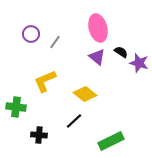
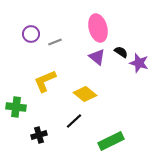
gray line: rotated 32 degrees clockwise
black cross: rotated 21 degrees counterclockwise
